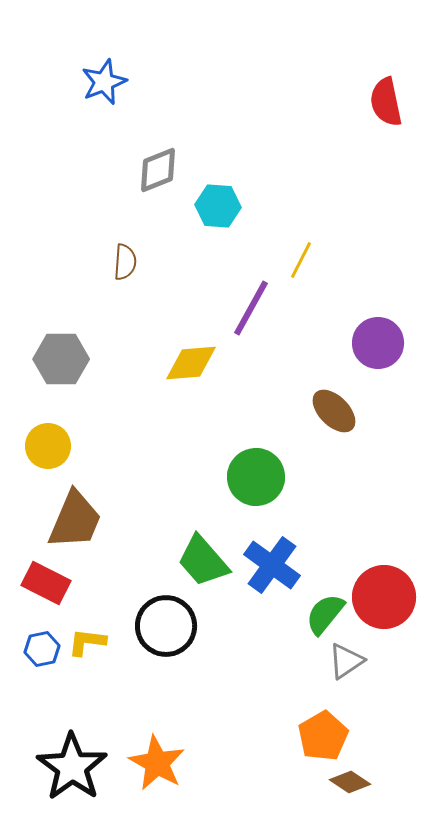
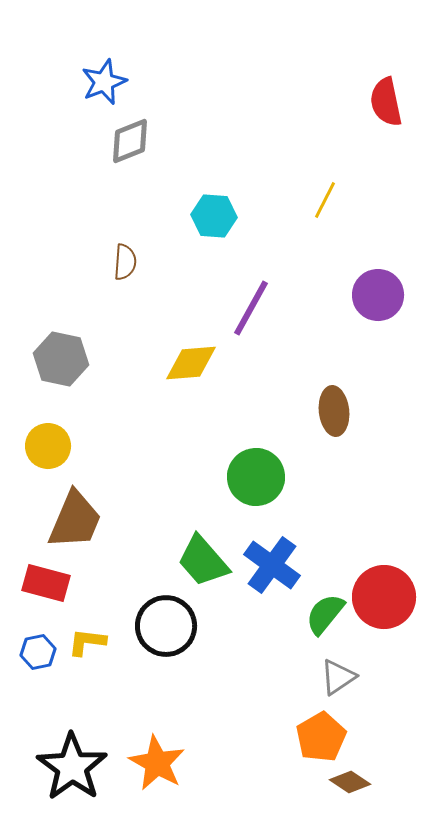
gray diamond: moved 28 px left, 29 px up
cyan hexagon: moved 4 px left, 10 px down
yellow line: moved 24 px right, 60 px up
purple circle: moved 48 px up
gray hexagon: rotated 12 degrees clockwise
brown ellipse: rotated 39 degrees clockwise
red rectangle: rotated 12 degrees counterclockwise
blue hexagon: moved 4 px left, 3 px down
gray triangle: moved 8 px left, 16 px down
orange pentagon: moved 2 px left, 1 px down
